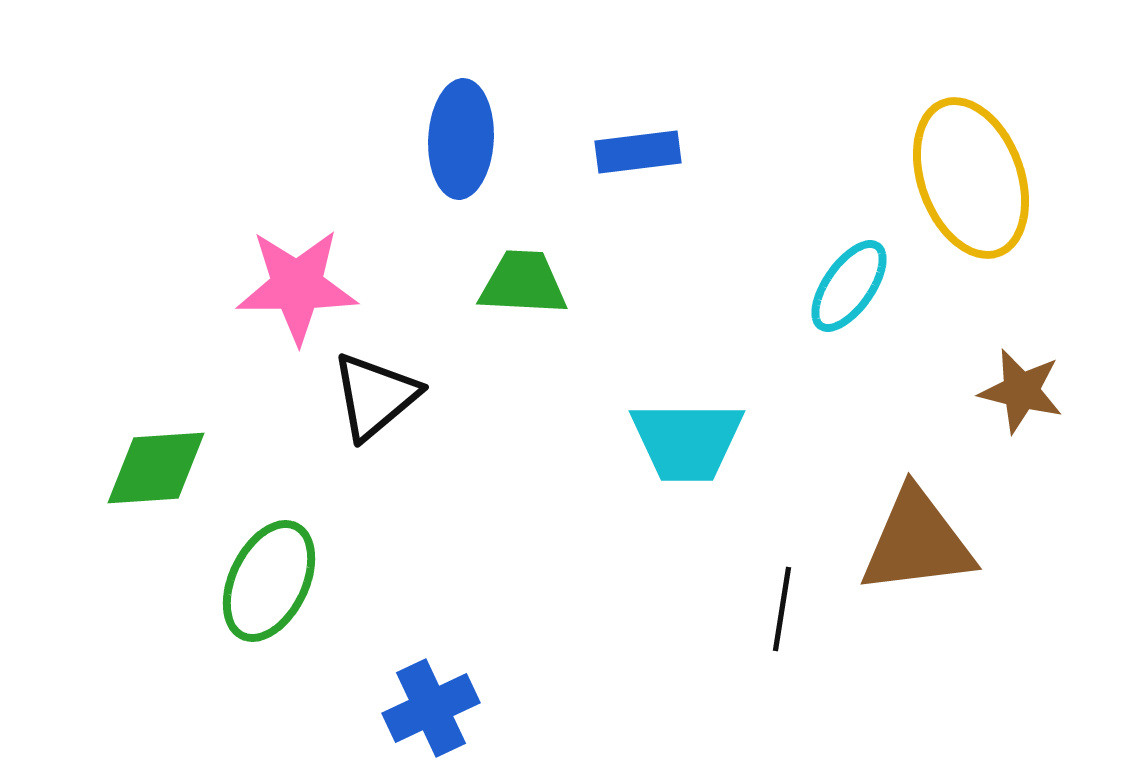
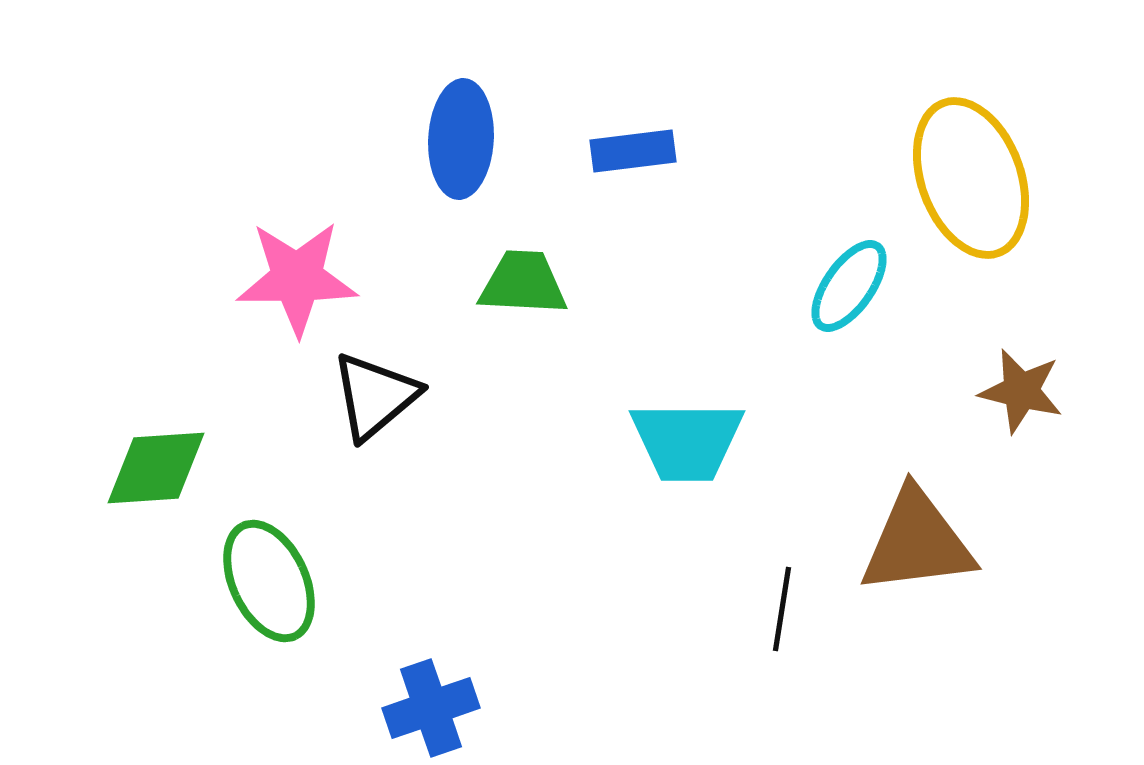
blue rectangle: moved 5 px left, 1 px up
pink star: moved 8 px up
green ellipse: rotated 51 degrees counterclockwise
blue cross: rotated 6 degrees clockwise
